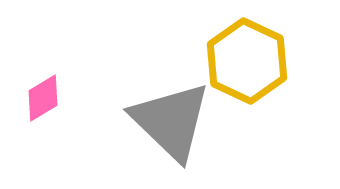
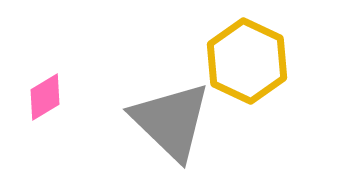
pink diamond: moved 2 px right, 1 px up
